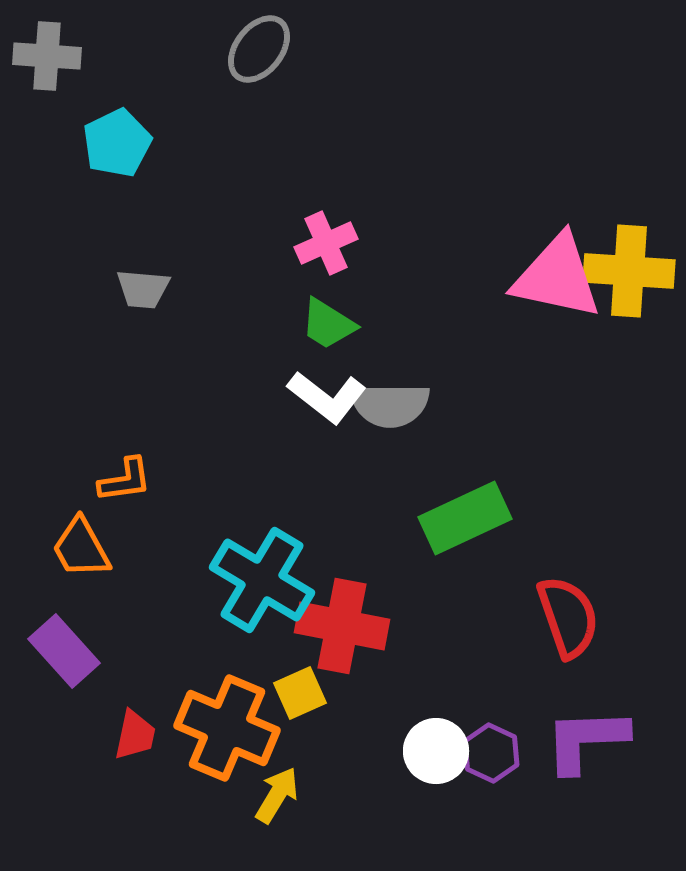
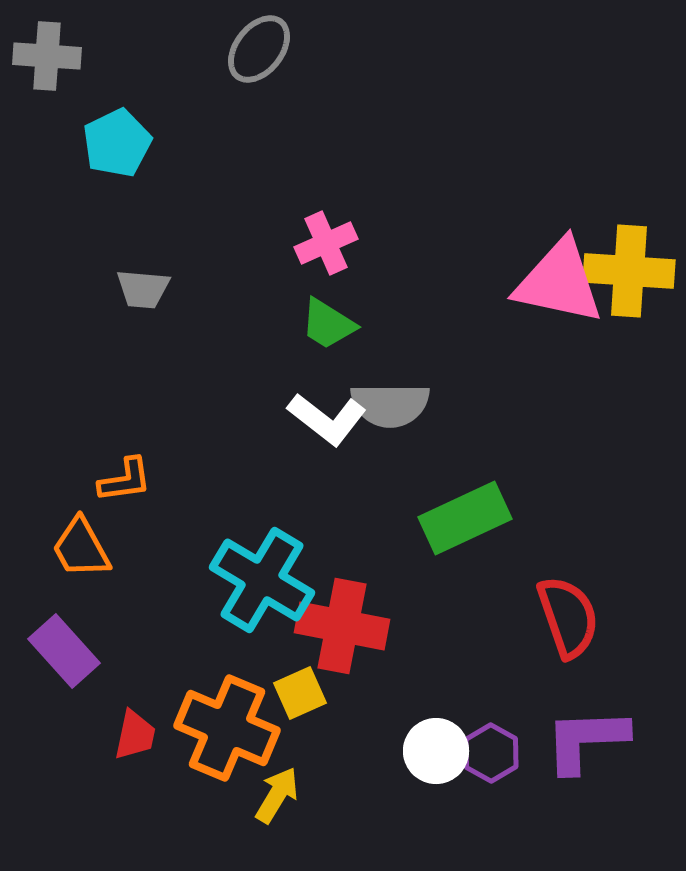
pink triangle: moved 2 px right, 5 px down
white L-shape: moved 22 px down
purple hexagon: rotated 4 degrees clockwise
